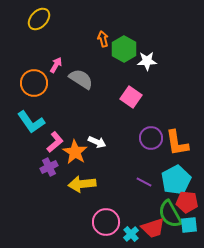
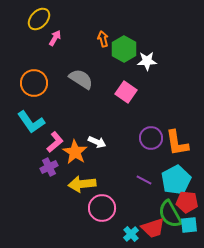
pink arrow: moved 1 px left, 27 px up
pink square: moved 5 px left, 5 px up
purple line: moved 2 px up
pink circle: moved 4 px left, 14 px up
